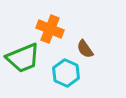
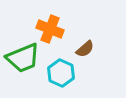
brown semicircle: rotated 96 degrees counterclockwise
cyan hexagon: moved 5 px left
